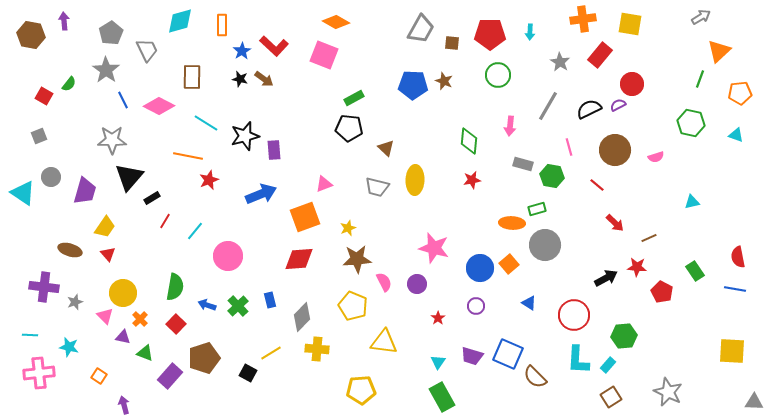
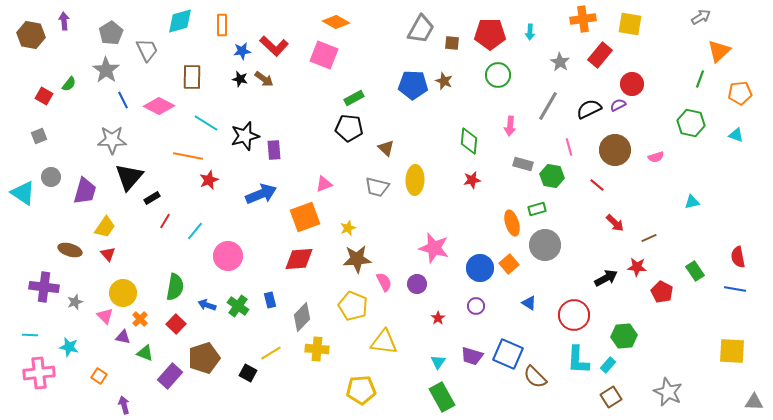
blue star at (242, 51): rotated 24 degrees clockwise
orange ellipse at (512, 223): rotated 70 degrees clockwise
green cross at (238, 306): rotated 10 degrees counterclockwise
